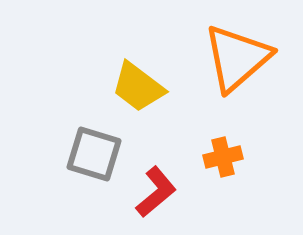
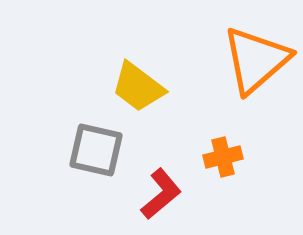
orange triangle: moved 19 px right, 2 px down
gray square: moved 2 px right, 4 px up; rotated 4 degrees counterclockwise
red L-shape: moved 5 px right, 2 px down
